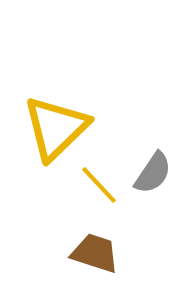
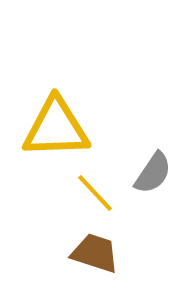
yellow triangle: rotated 42 degrees clockwise
yellow line: moved 4 px left, 8 px down
